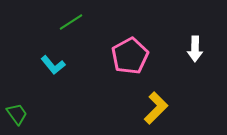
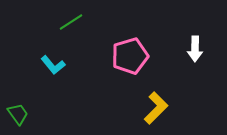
pink pentagon: rotated 12 degrees clockwise
green trapezoid: moved 1 px right
